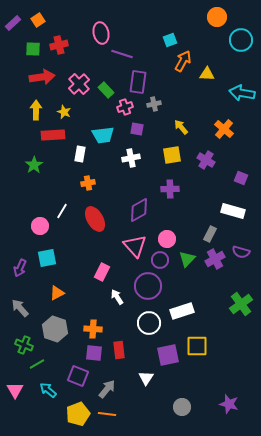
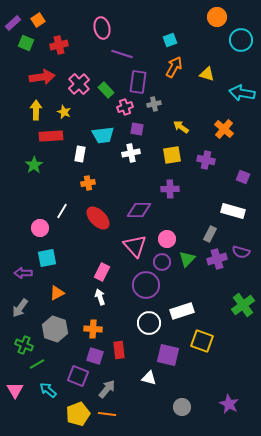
pink ellipse at (101, 33): moved 1 px right, 5 px up
green square at (33, 49): moved 7 px left, 6 px up; rotated 21 degrees clockwise
orange arrow at (183, 61): moved 9 px left, 6 px down
yellow triangle at (207, 74): rotated 14 degrees clockwise
yellow arrow at (181, 127): rotated 14 degrees counterclockwise
red rectangle at (53, 135): moved 2 px left, 1 px down
white cross at (131, 158): moved 5 px up
purple cross at (206, 160): rotated 18 degrees counterclockwise
purple square at (241, 178): moved 2 px right, 1 px up
purple diamond at (139, 210): rotated 30 degrees clockwise
red ellipse at (95, 219): moved 3 px right, 1 px up; rotated 15 degrees counterclockwise
pink circle at (40, 226): moved 2 px down
purple cross at (215, 259): moved 2 px right; rotated 12 degrees clockwise
purple circle at (160, 260): moved 2 px right, 2 px down
purple arrow at (20, 268): moved 3 px right, 5 px down; rotated 66 degrees clockwise
purple circle at (148, 286): moved 2 px left, 1 px up
white arrow at (117, 297): moved 17 px left; rotated 14 degrees clockwise
green cross at (241, 304): moved 2 px right, 1 px down
gray arrow at (20, 308): rotated 102 degrees counterclockwise
yellow square at (197, 346): moved 5 px right, 5 px up; rotated 20 degrees clockwise
purple square at (94, 353): moved 1 px right, 3 px down; rotated 12 degrees clockwise
purple square at (168, 355): rotated 25 degrees clockwise
white triangle at (146, 378): moved 3 px right; rotated 49 degrees counterclockwise
purple star at (229, 404): rotated 12 degrees clockwise
